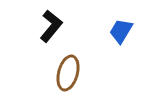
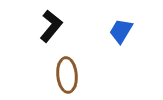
brown ellipse: moved 1 px left, 2 px down; rotated 20 degrees counterclockwise
